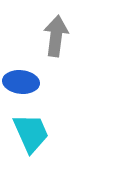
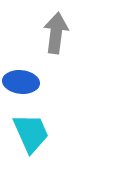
gray arrow: moved 3 px up
